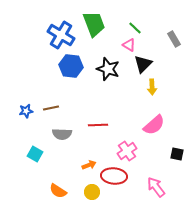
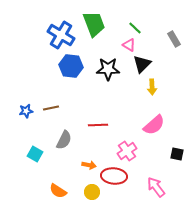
black triangle: moved 1 px left
black star: rotated 20 degrees counterclockwise
gray semicircle: moved 2 px right, 6 px down; rotated 66 degrees counterclockwise
orange arrow: rotated 32 degrees clockwise
